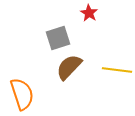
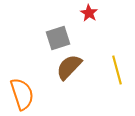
yellow line: rotated 68 degrees clockwise
